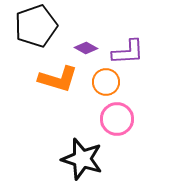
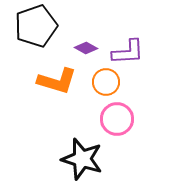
orange L-shape: moved 1 px left, 2 px down
